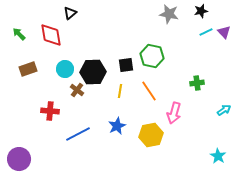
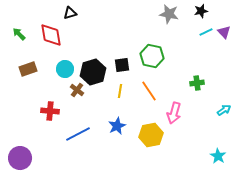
black triangle: rotated 24 degrees clockwise
black square: moved 4 px left
black hexagon: rotated 15 degrees counterclockwise
purple circle: moved 1 px right, 1 px up
